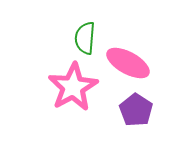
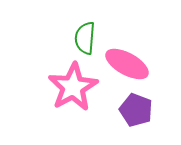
pink ellipse: moved 1 px left, 1 px down
purple pentagon: rotated 12 degrees counterclockwise
